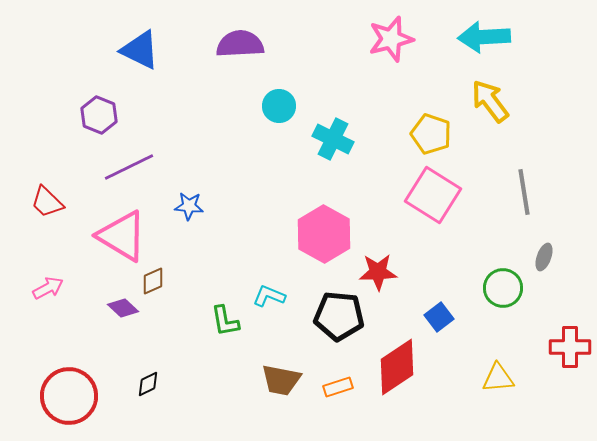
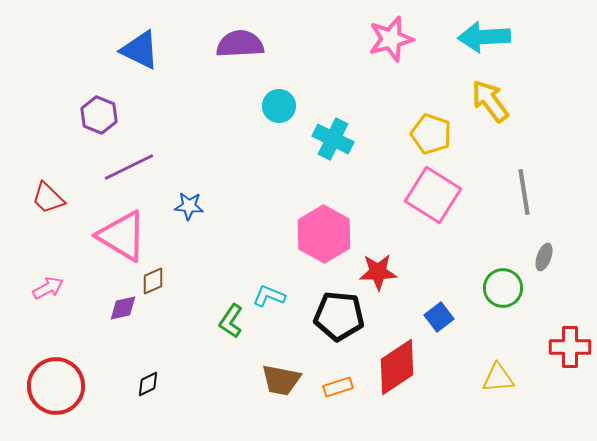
red trapezoid: moved 1 px right, 4 px up
purple diamond: rotated 56 degrees counterclockwise
green L-shape: moved 6 px right; rotated 44 degrees clockwise
red circle: moved 13 px left, 10 px up
